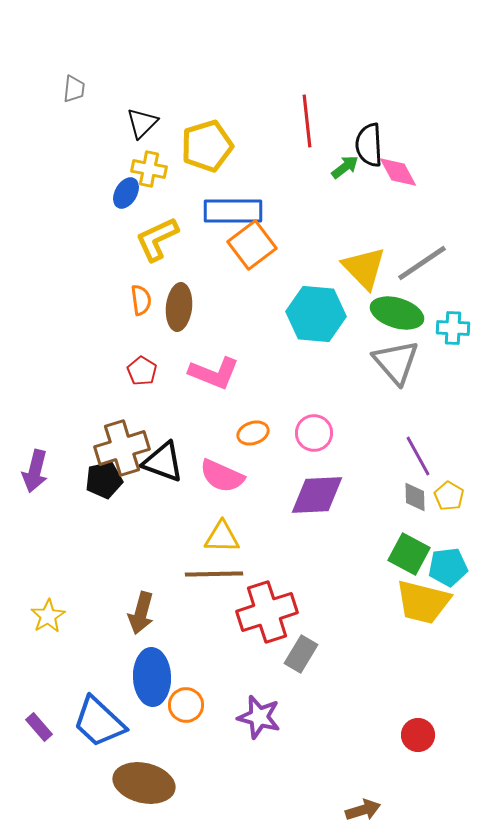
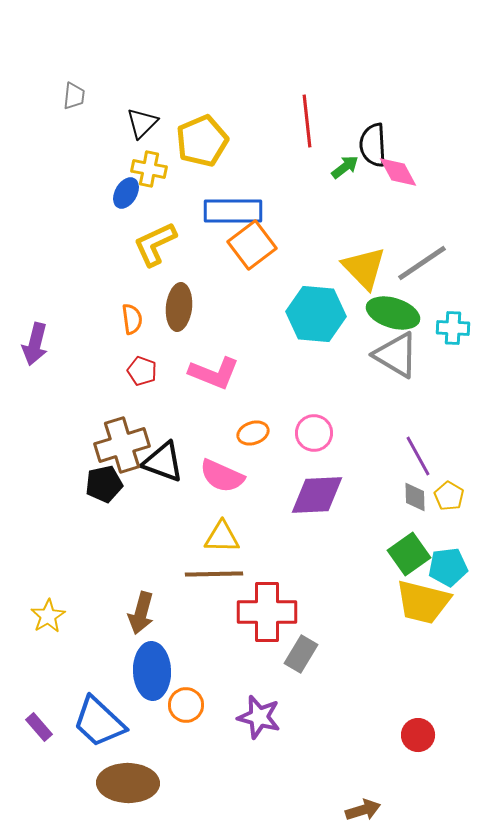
gray trapezoid at (74, 89): moved 7 px down
black semicircle at (369, 145): moved 4 px right
yellow pentagon at (207, 146): moved 5 px left, 5 px up; rotated 6 degrees counterclockwise
yellow L-shape at (157, 239): moved 2 px left, 5 px down
orange semicircle at (141, 300): moved 9 px left, 19 px down
green ellipse at (397, 313): moved 4 px left
gray triangle at (396, 362): moved 7 px up; rotated 18 degrees counterclockwise
red pentagon at (142, 371): rotated 12 degrees counterclockwise
brown cross at (122, 448): moved 3 px up
purple arrow at (35, 471): moved 127 px up
black pentagon at (104, 480): moved 4 px down
green square at (409, 554): rotated 27 degrees clockwise
red cross at (267, 612): rotated 18 degrees clockwise
blue ellipse at (152, 677): moved 6 px up
brown ellipse at (144, 783): moved 16 px left; rotated 12 degrees counterclockwise
